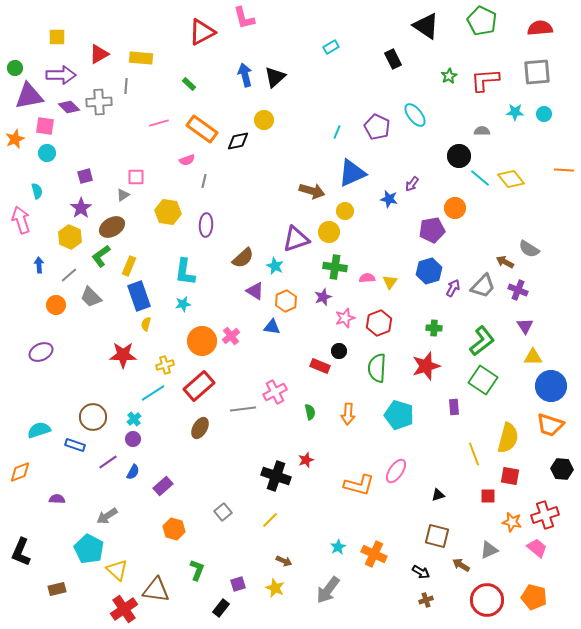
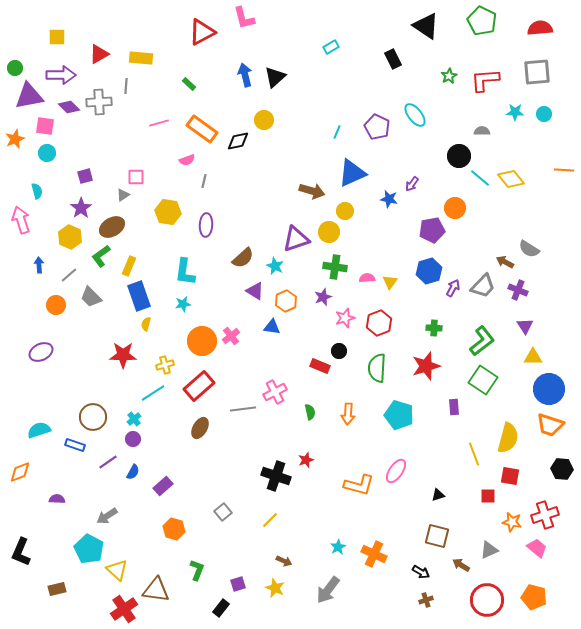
blue circle at (551, 386): moved 2 px left, 3 px down
